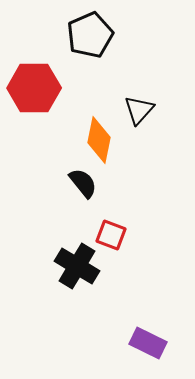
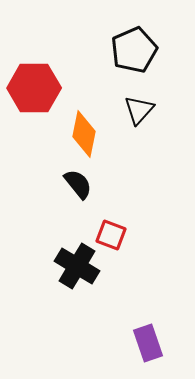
black pentagon: moved 44 px right, 15 px down
orange diamond: moved 15 px left, 6 px up
black semicircle: moved 5 px left, 1 px down
purple rectangle: rotated 45 degrees clockwise
